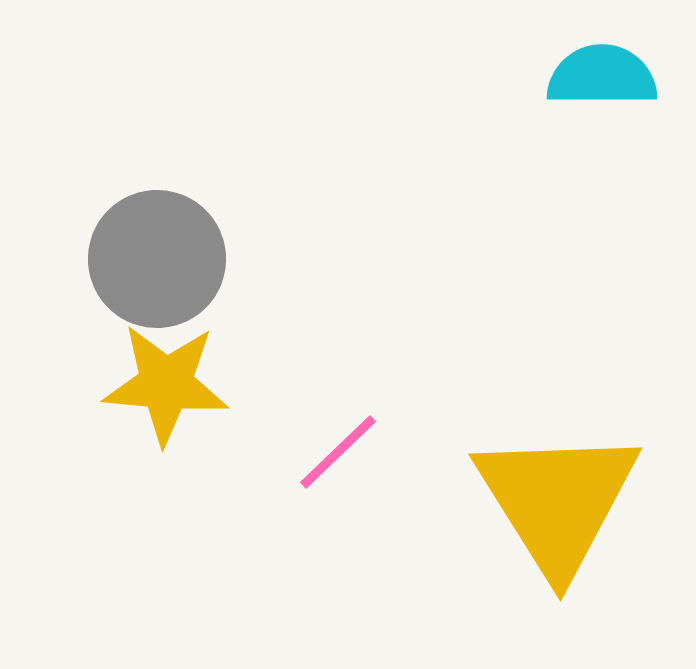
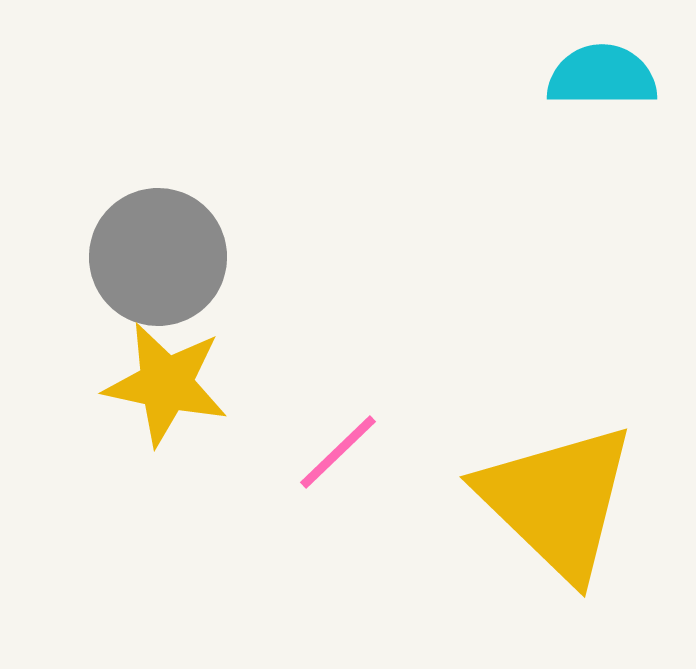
gray circle: moved 1 px right, 2 px up
yellow star: rotated 7 degrees clockwise
yellow triangle: rotated 14 degrees counterclockwise
